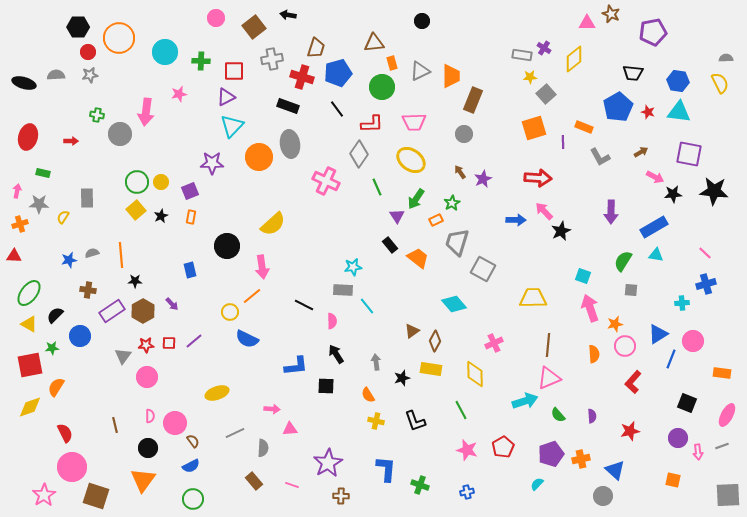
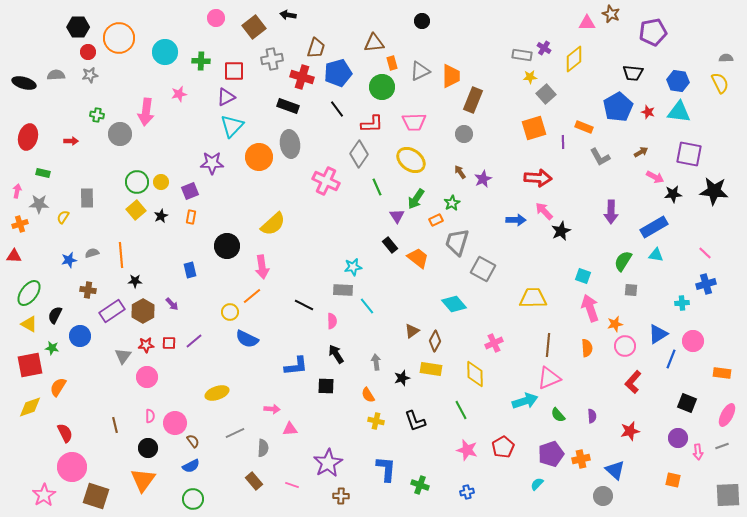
black semicircle at (55, 315): rotated 18 degrees counterclockwise
green star at (52, 348): rotated 16 degrees clockwise
orange semicircle at (594, 354): moved 7 px left, 6 px up
orange semicircle at (56, 387): moved 2 px right
